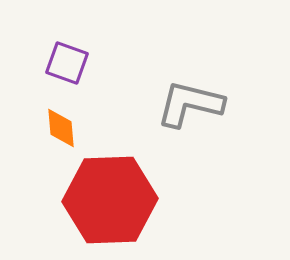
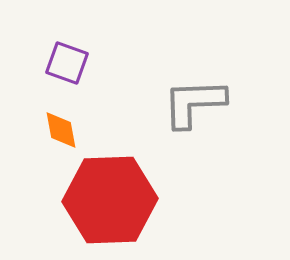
gray L-shape: moved 4 px right, 1 px up; rotated 16 degrees counterclockwise
orange diamond: moved 2 px down; rotated 6 degrees counterclockwise
